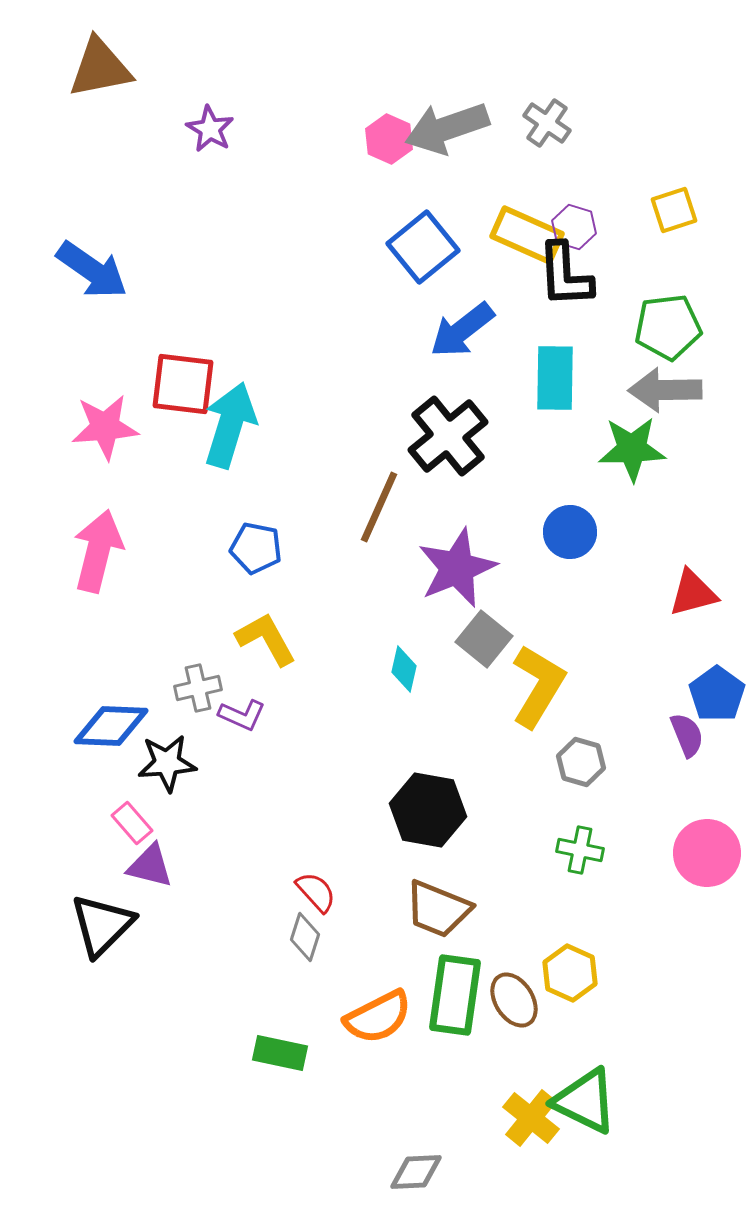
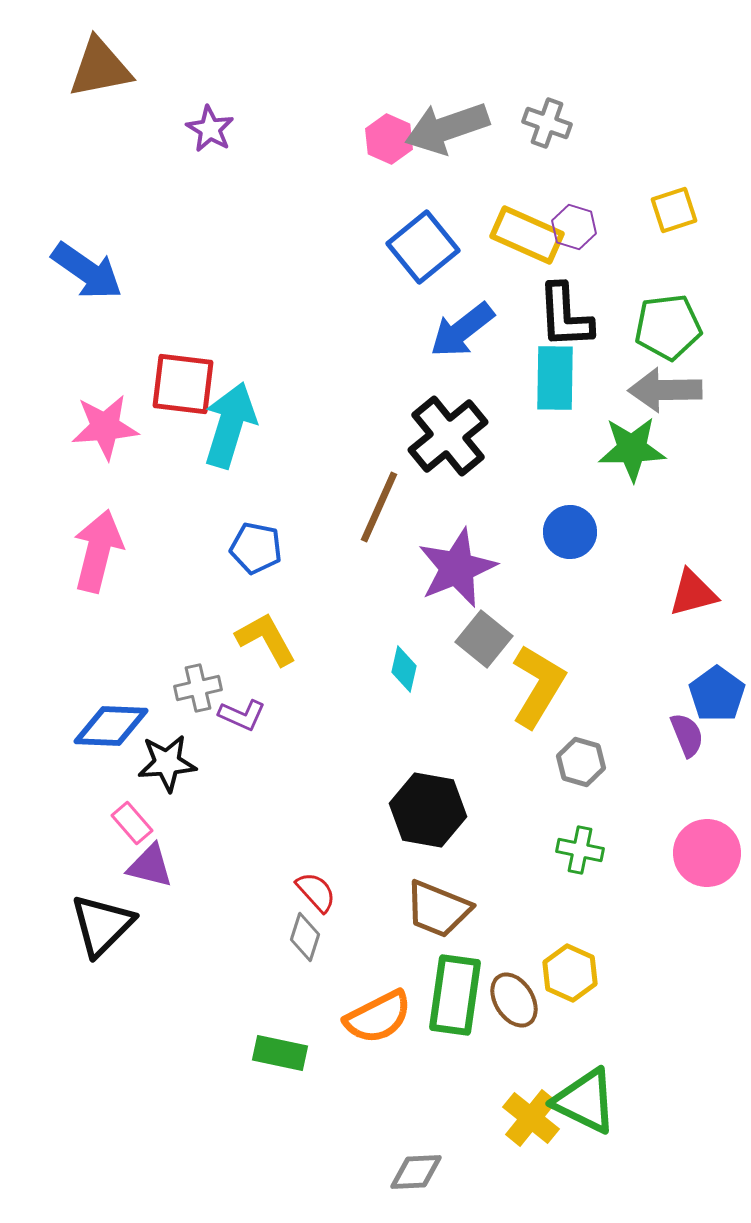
gray cross at (547, 123): rotated 15 degrees counterclockwise
blue arrow at (92, 270): moved 5 px left, 1 px down
black L-shape at (565, 275): moved 41 px down
